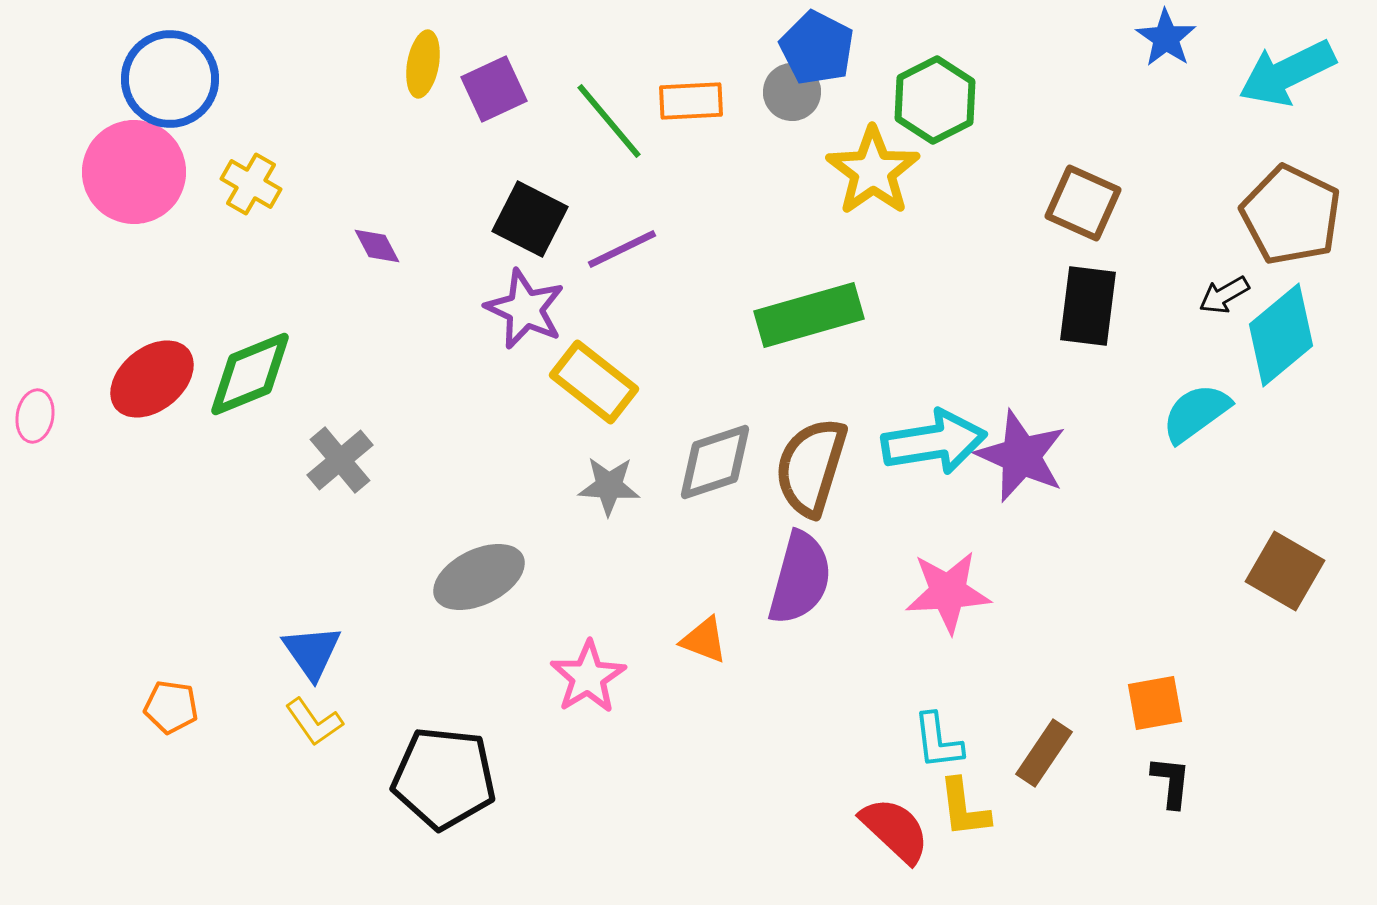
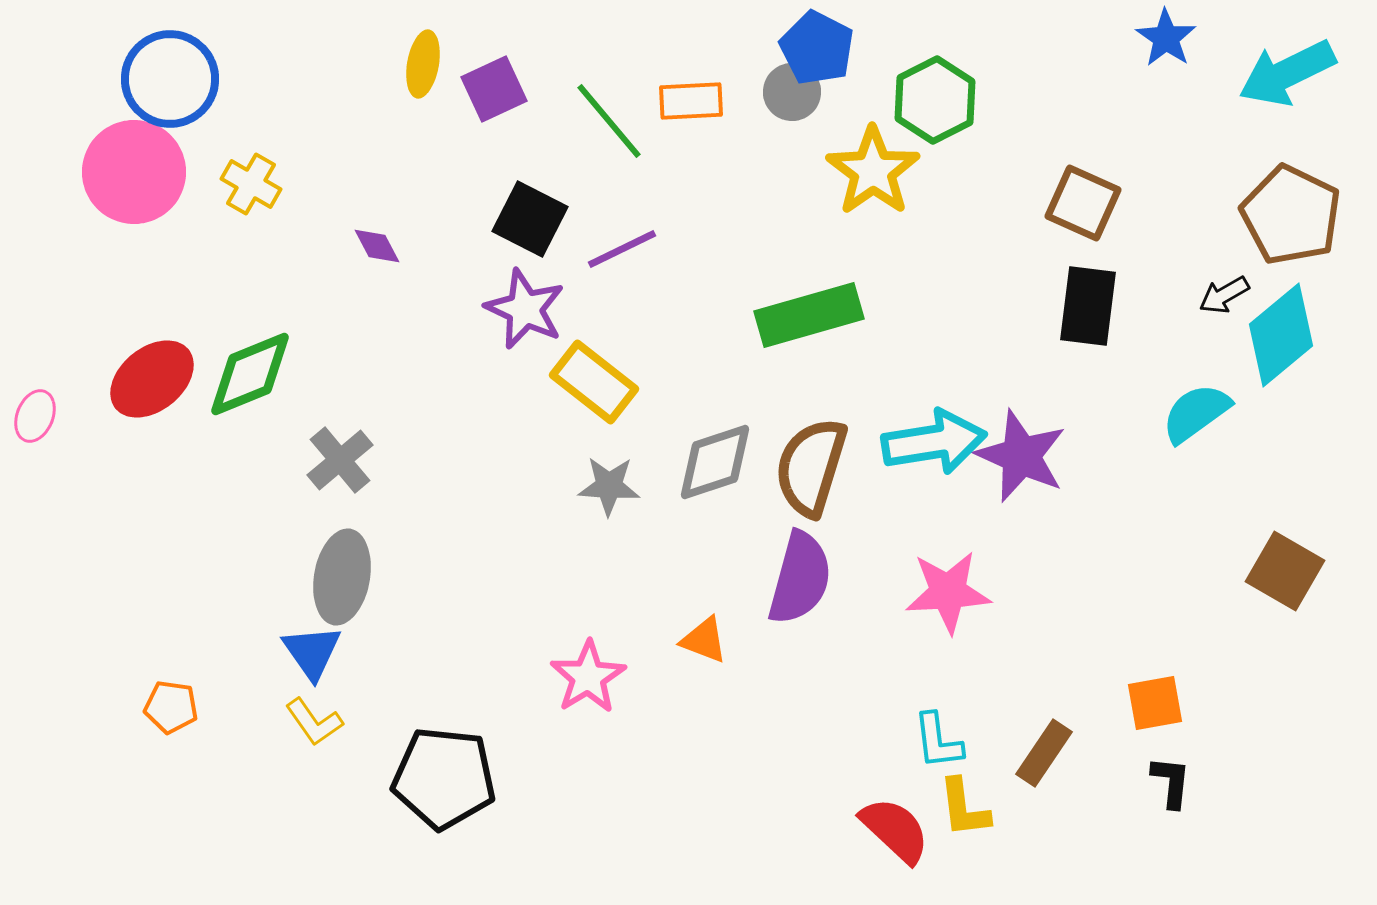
pink ellipse at (35, 416): rotated 12 degrees clockwise
gray ellipse at (479, 577): moved 137 px left; rotated 54 degrees counterclockwise
